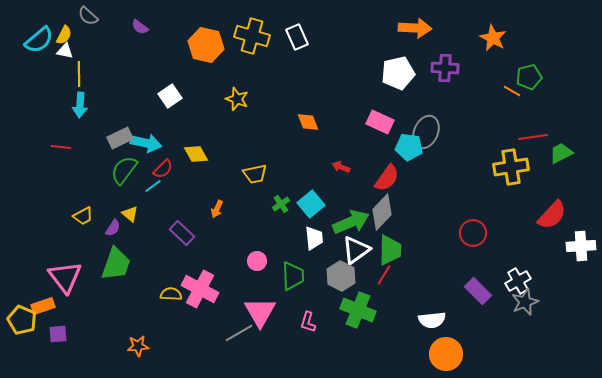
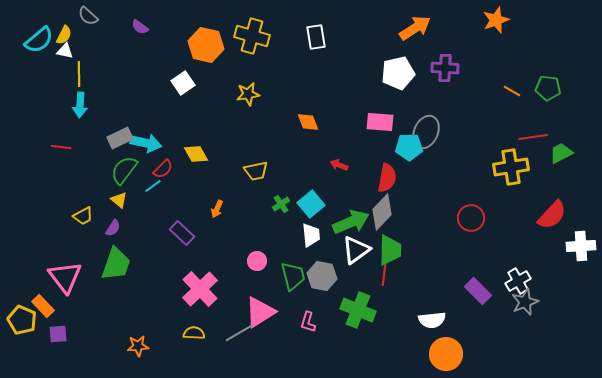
orange arrow at (415, 28): rotated 36 degrees counterclockwise
white rectangle at (297, 37): moved 19 px right; rotated 15 degrees clockwise
orange star at (493, 38): moved 3 px right, 18 px up; rotated 24 degrees clockwise
green pentagon at (529, 77): moved 19 px right, 11 px down; rotated 20 degrees clockwise
white square at (170, 96): moved 13 px right, 13 px up
yellow star at (237, 99): moved 11 px right, 5 px up; rotated 30 degrees counterclockwise
pink rectangle at (380, 122): rotated 20 degrees counterclockwise
cyan pentagon at (409, 147): rotated 8 degrees counterclockwise
red arrow at (341, 167): moved 2 px left, 2 px up
yellow trapezoid at (255, 174): moved 1 px right, 3 px up
red semicircle at (387, 178): rotated 24 degrees counterclockwise
yellow triangle at (130, 214): moved 11 px left, 14 px up
red circle at (473, 233): moved 2 px left, 15 px up
white trapezoid at (314, 238): moved 3 px left, 3 px up
red line at (384, 275): rotated 25 degrees counterclockwise
green trapezoid at (293, 276): rotated 12 degrees counterclockwise
gray hexagon at (341, 276): moved 19 px left; rotated 16 degrees counterclockwise
pink cross at (200, 289): rotated 18 degrees clockwise
yellow semicircle at (171, 294): moved 23 px right, 39 px down
orange rectangle at (43, 306): rotated 65 degrees clockwise
pink triangle at (260, 312): rotated 28 degrees clockwise
